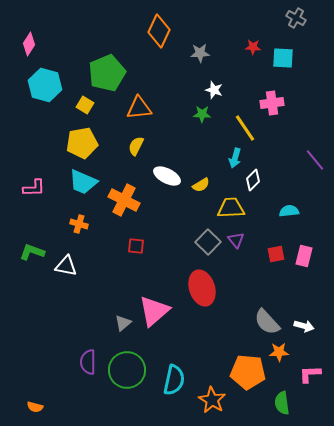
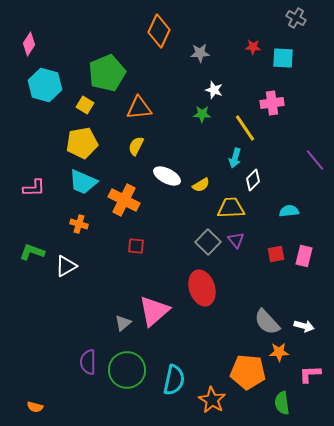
white triangle at (66, 266): rotated 40 degrees counterclockwise
